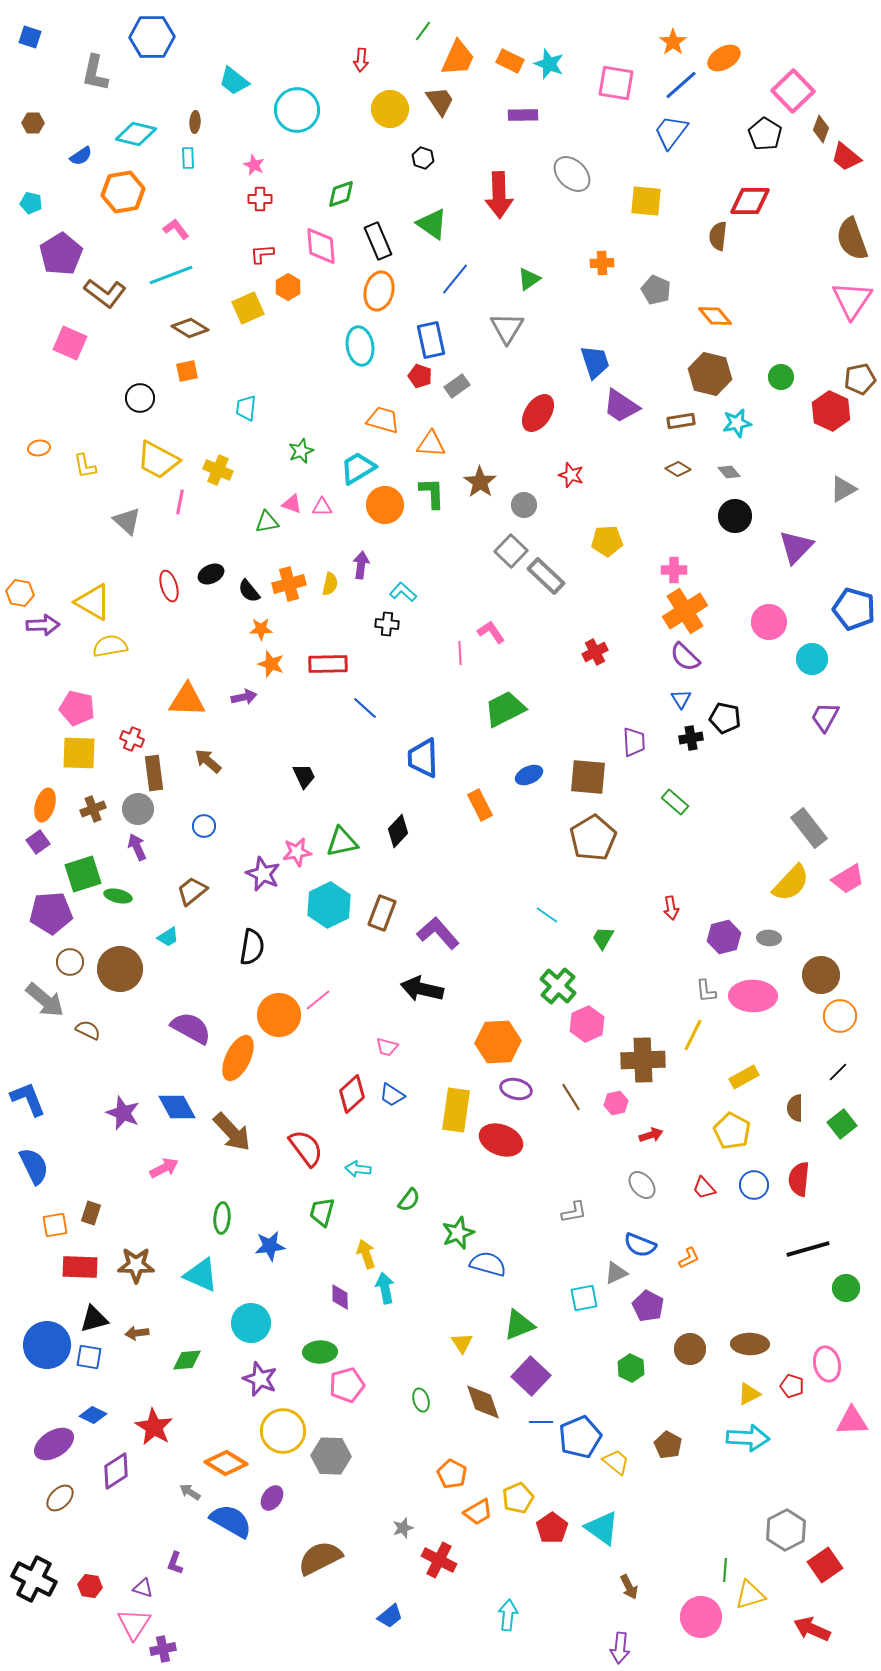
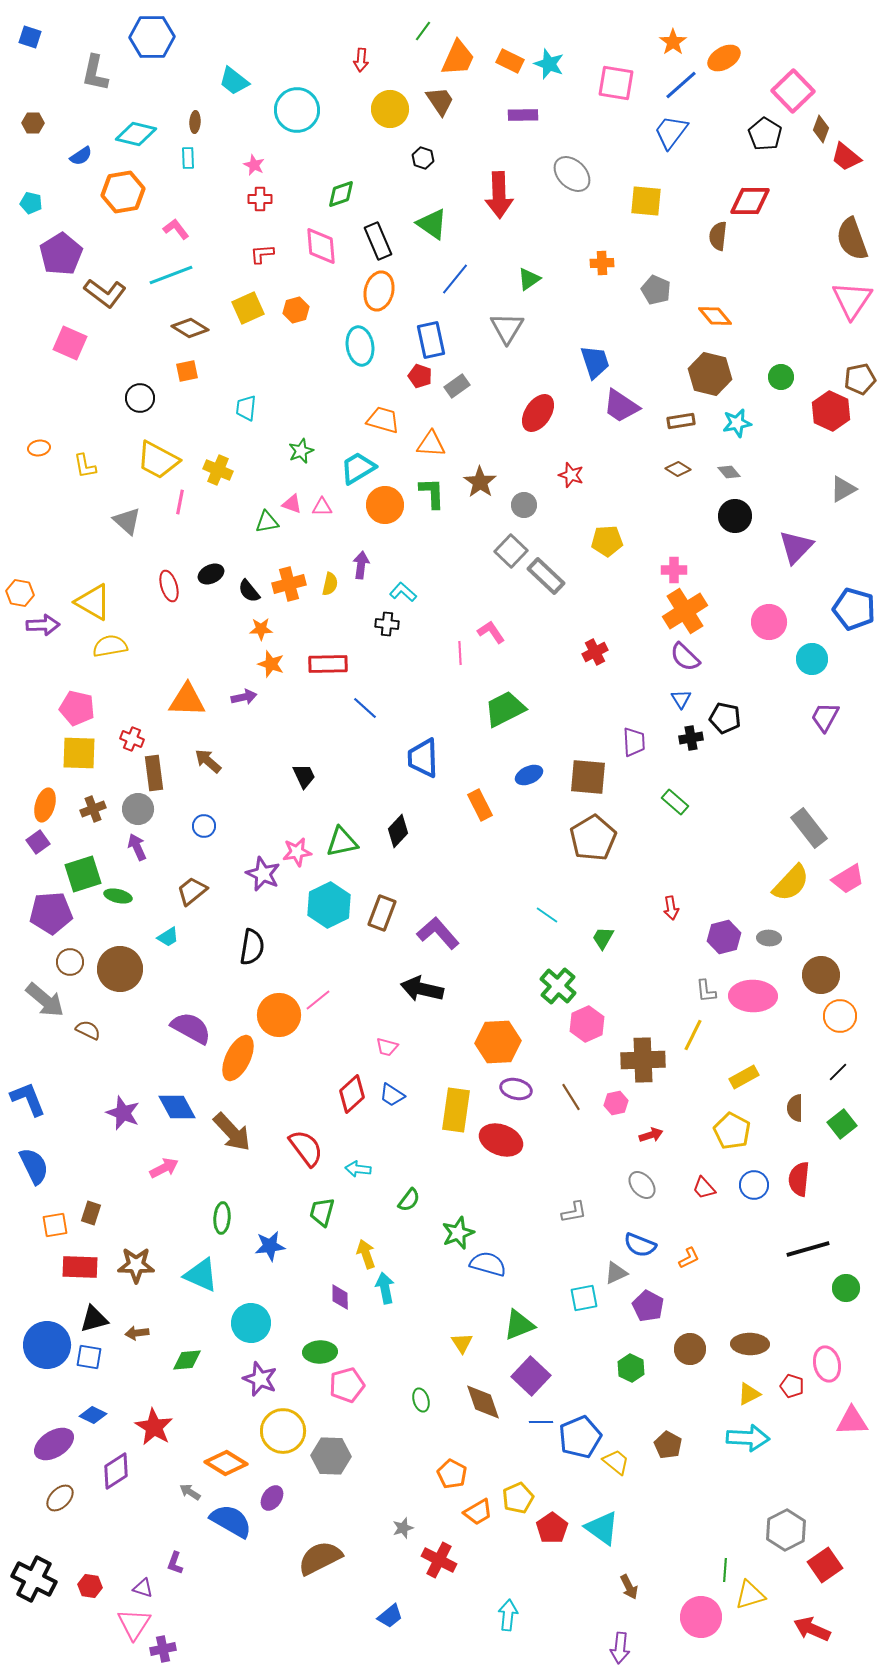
orange hexagon at (288, 287): moved 8 px right, 23 px down; rotated 15 degrees clockwise
